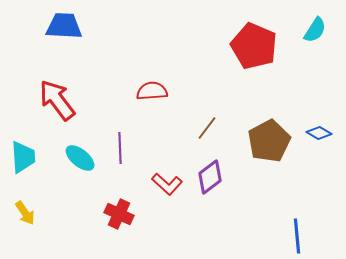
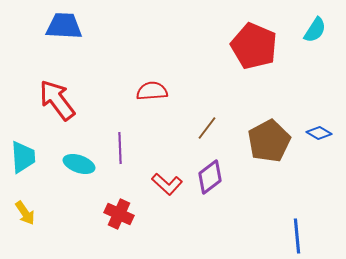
cyan ellipse: moved 1 px left, 6 px down; rotated 20 degrees counterclockwise
